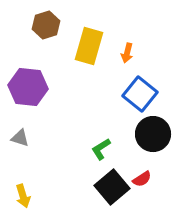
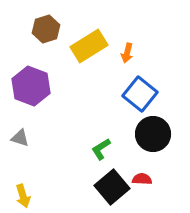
brown hexagon: moved 4 px down
yellow rectangle: rotated 42 degrees clockwise
purple hexagon: moved 3 px right, 1 px up; rotated 15 degrees clockwise
red semicircle: rotated 144 degrees counterclockwise
